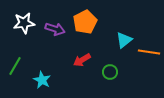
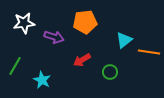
orange pentagon: rotated 20 degrees clockwise
purple arrow: moved 1 px left, 8 px down
